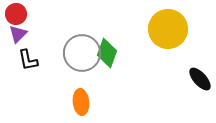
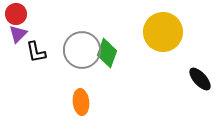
yellow circle: moved 5 px left, 3 px down
gray circle: moved 3 px up
black L-shape: moved 8 px right, 8 px up
